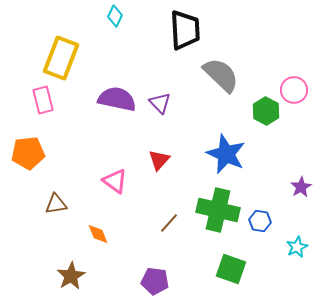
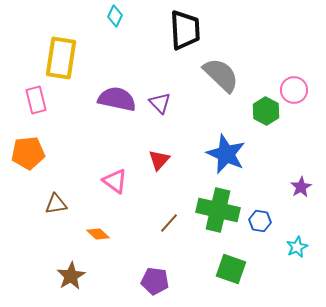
yellow rectangle: rotated 12 degrees counterclockwise
pink rectangle: moved 7 px left
orange diamond: rotated 25 degrees counterclockwise
